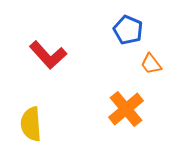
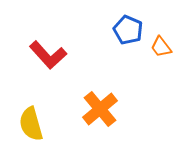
orange trapezoid: moved 10 px right, 17 px up
orange cross: moved 26 px left
yellow semicircle: rotated 12 degrees counterclockwise
